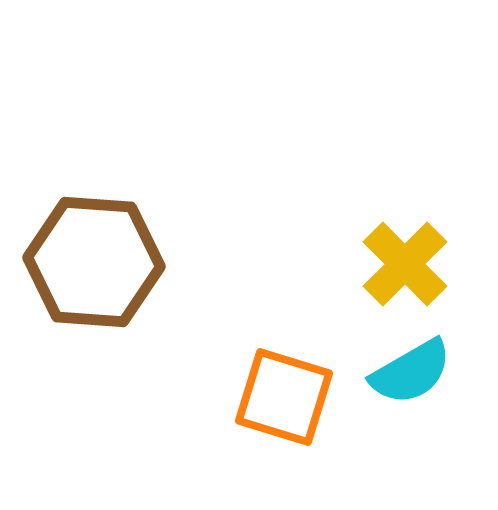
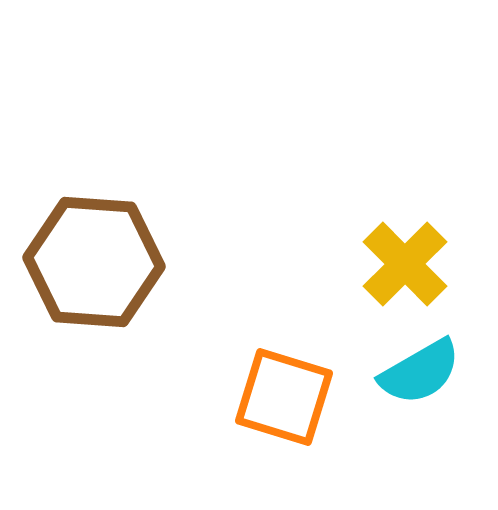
cyan semicircle: moved 9 px right
